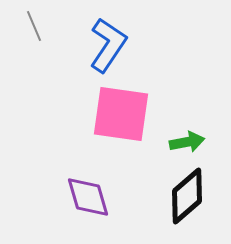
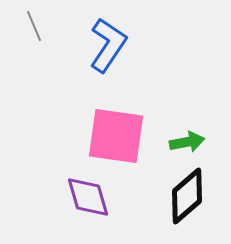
pink square: moved 5 px left, 22 px down
